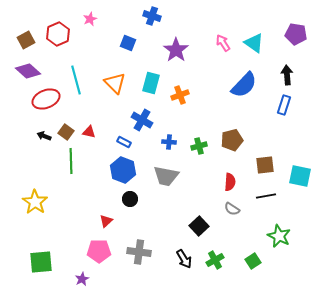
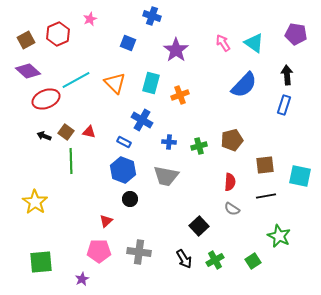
cyan line at (76, 80): rotated 76 degrees clockwise
